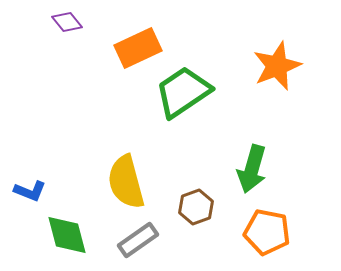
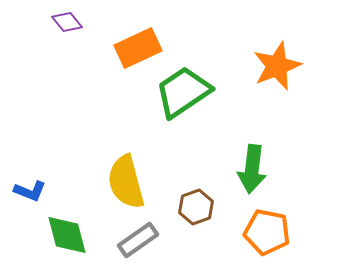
green arrow: rotated 9 degrees counterclockwise
